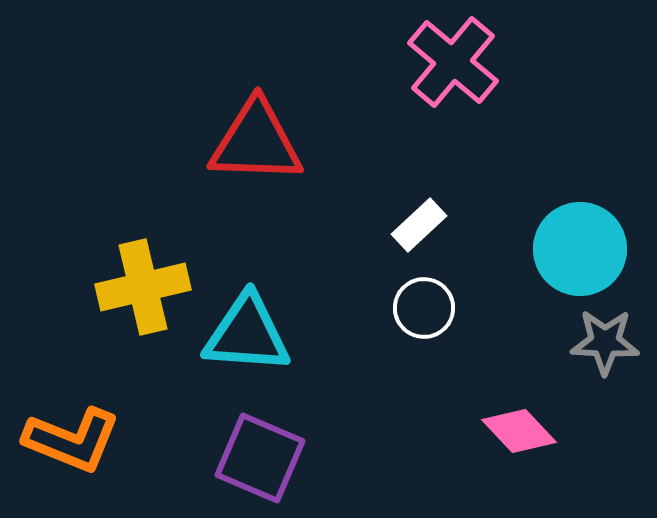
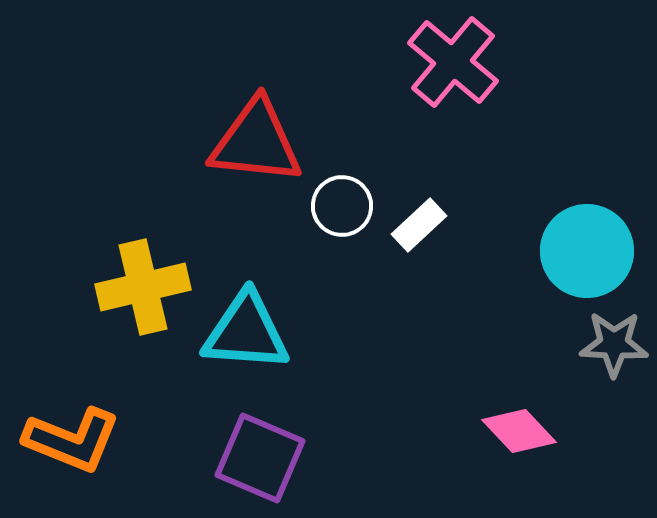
red triangle: rotated 4 degrees clockwise
cyan circle: moved 7 px right, 2 px down
white circle: moved 82 px left, 102 px up
cyan triangle: moved 1 px left, 2 px up
gray star: moved 9 px right, 2 px down
